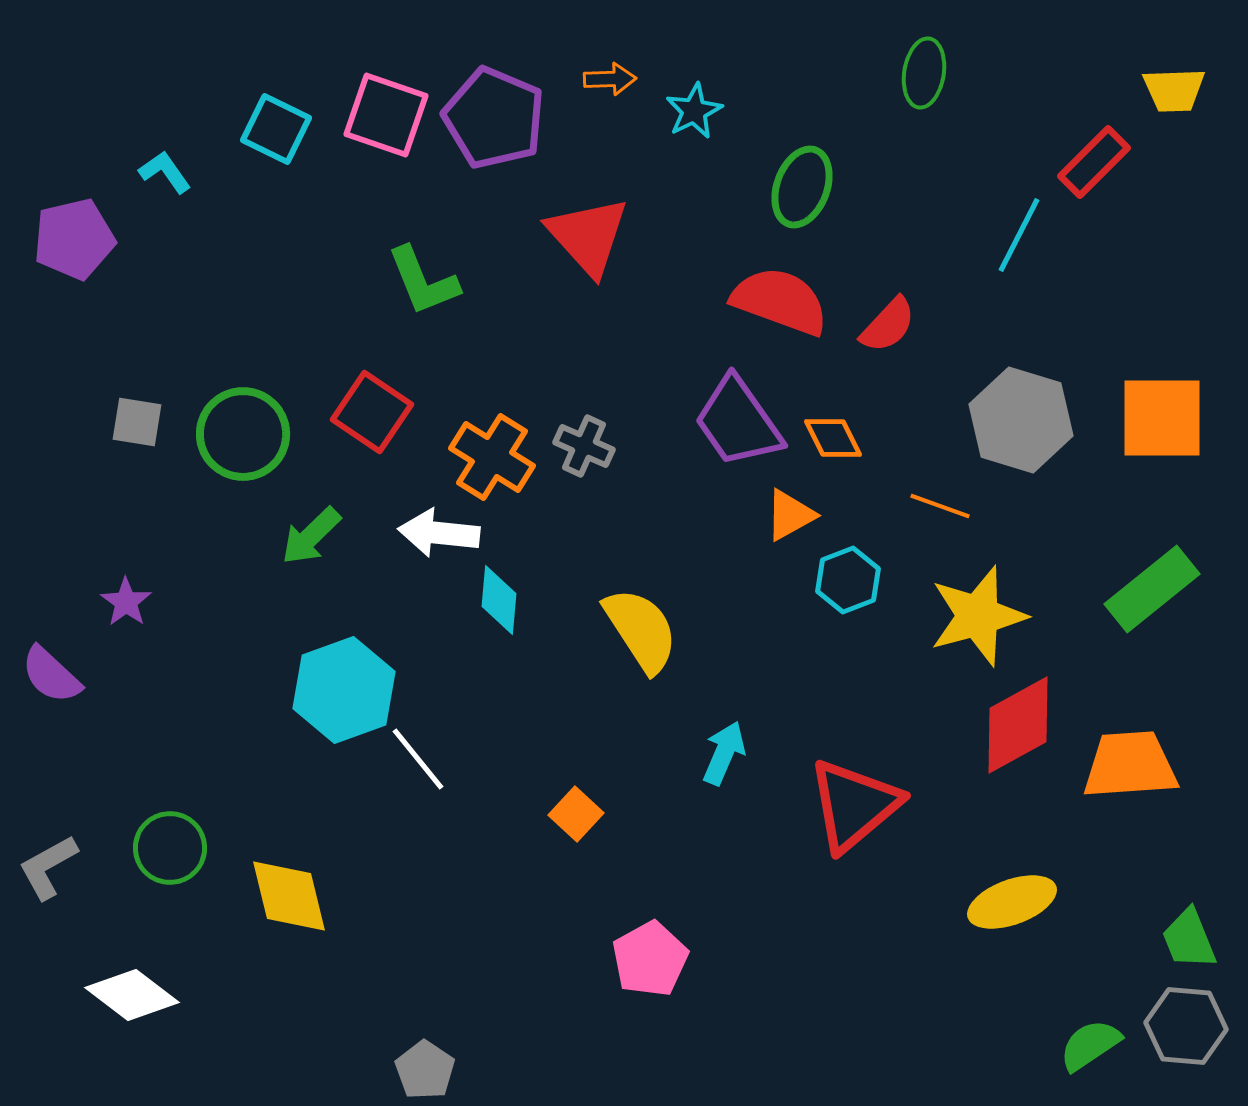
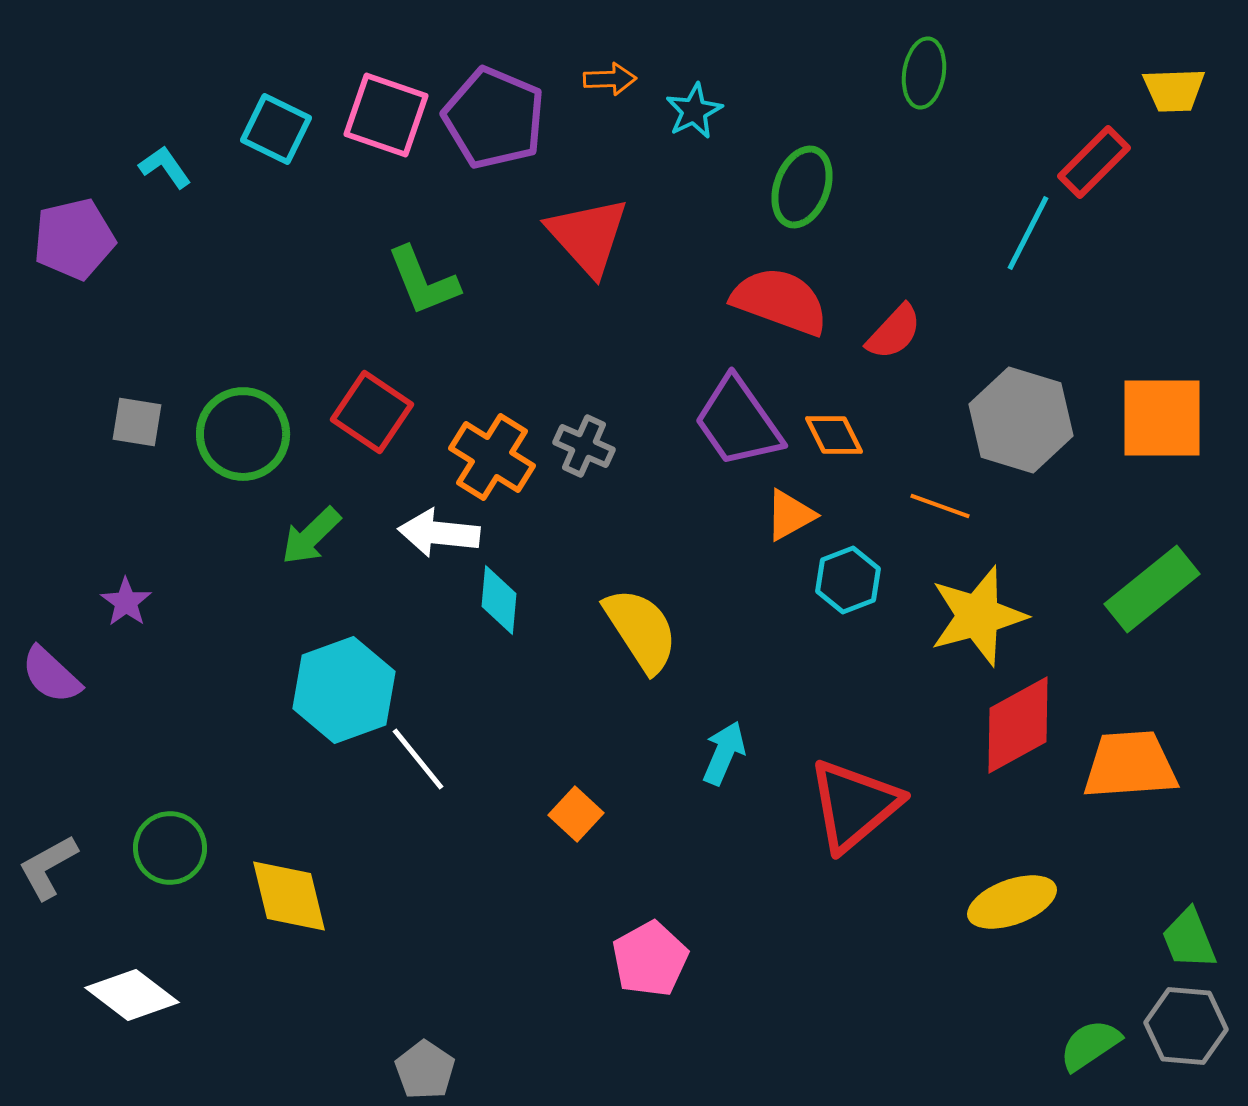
cyan L-shape at (165, 172): moved 5 px up
cyan line at (1019, 235): moved 9 px right, 2 px up
red semicircle at (888, 325): moved 6 px right, 7 px down
orange diamond at (833, 438): moved 1 px right, 3 px up
